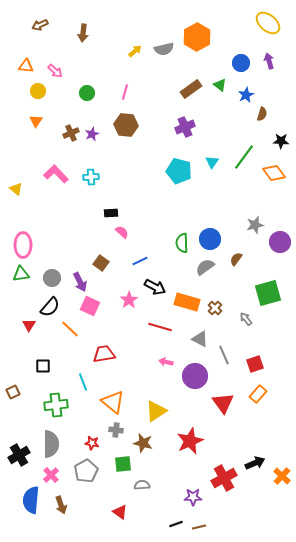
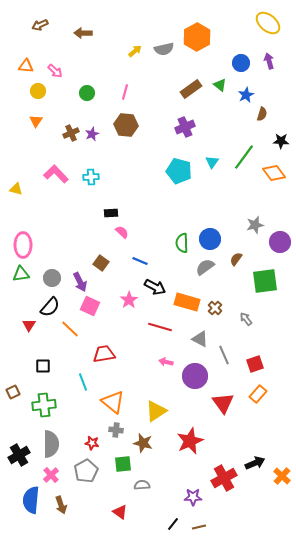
brown arrow at (83, 33): rotated 84 degrees clockwise
yellow triangle at (16, 189): rotated 24 degrees counterclockwise
blue line at (140, 261): rotated 49 degrees clockwise
green square at (268, 293): moved 3 px left, 12 px up; rotated 8 degrees clockwise
green cross at (56, 405): moved 12 px left
black line at (176, 524): moved 3 px left; rotated 32 degrees counterclockwise
